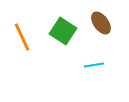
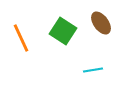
orange line: moved 1 px left, 1 px down
cyan line: moved 1 px left, 5 px down
